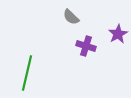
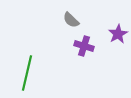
gray semicircle: moved 3 px down
purple cross: moved 2 px left
